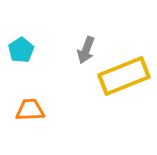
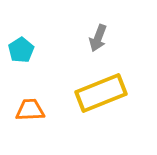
gray arrow: moved 12 px right, 12 px up
yellow rectangle: moved 23 px left, 17 px down
